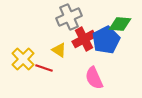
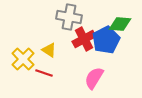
gray cross: rotated 35 degrees clockwise
yellow triangle: moved 10 px left
red line: moved 5 px down
pink semicircle: rotated 55 degrees clockwise
